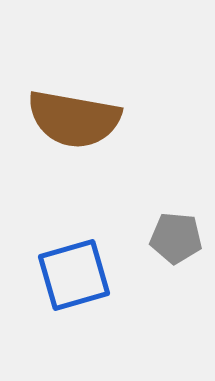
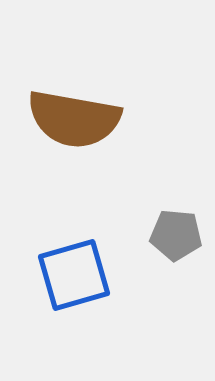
gray pentagon: moved 3 px up
